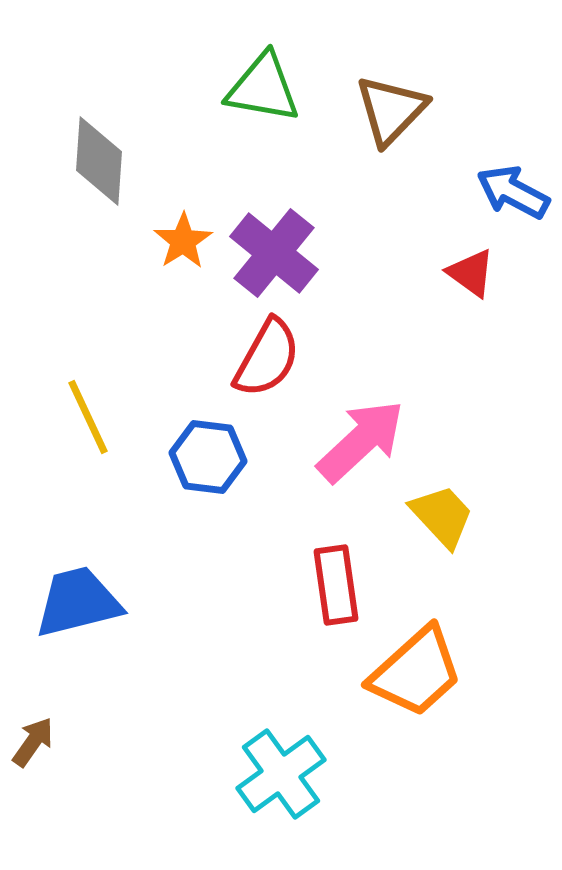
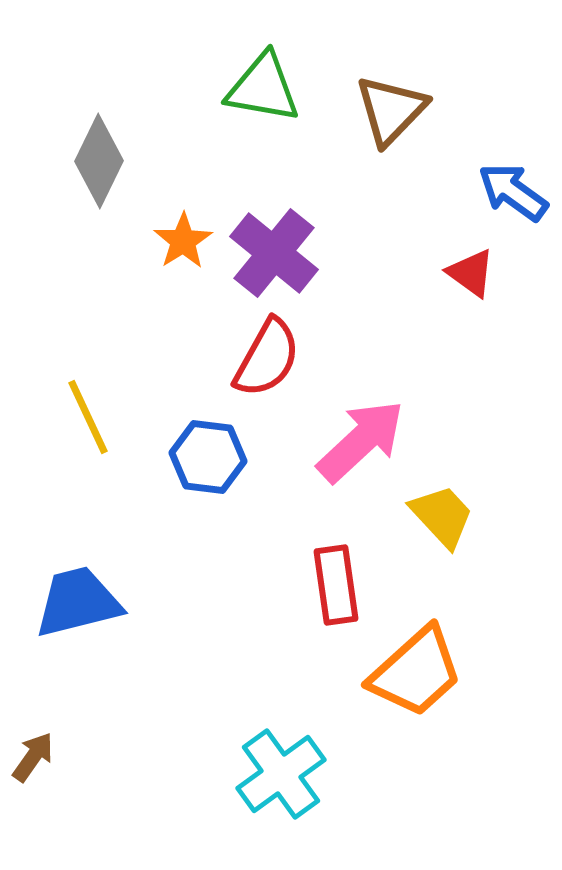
gray diamond: rotated 22 degrees clockwise
blue arrow: rotated 8 degrees clockwise
brown arrow: moved 15 px down
